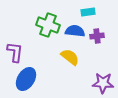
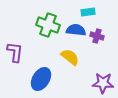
blue semicircle: moved 1 px right, 1 px up
purple cross: rotated 24 degrees clockwise
blue ellipse: moved 15 px right
